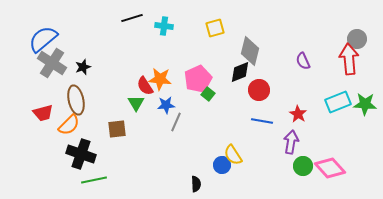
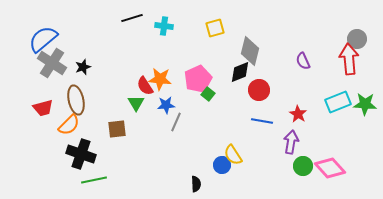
red trapezoid: moved 5 px up
